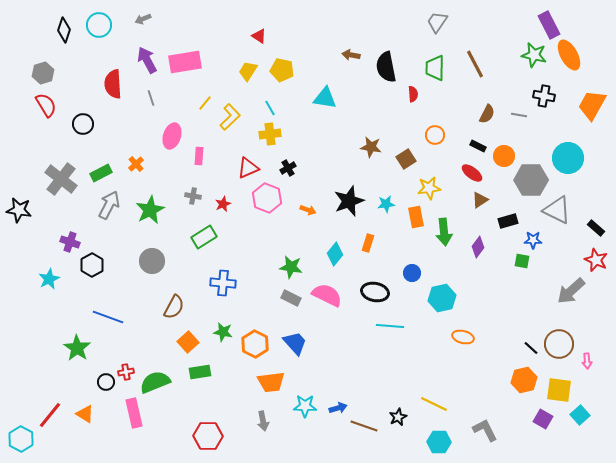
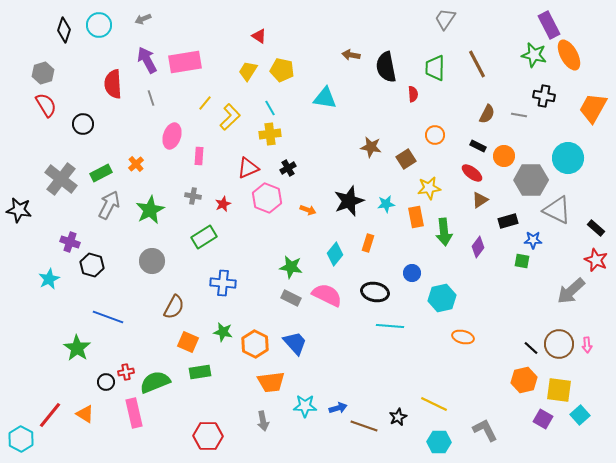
gray trapezoid at (437, 22): moved 8 px right, 3 px up
brown line at (475, 64): moved 2 px right
orange trapezoid at (592, 105): moved 1 px right, 3 px down
black hexagon at (92, 265): rotated 15 degrees counterclockwise
orange square at (188, 342): rotated 25 degrees counterclockwise
pink arrow at (587, 361): moved 16 px up
